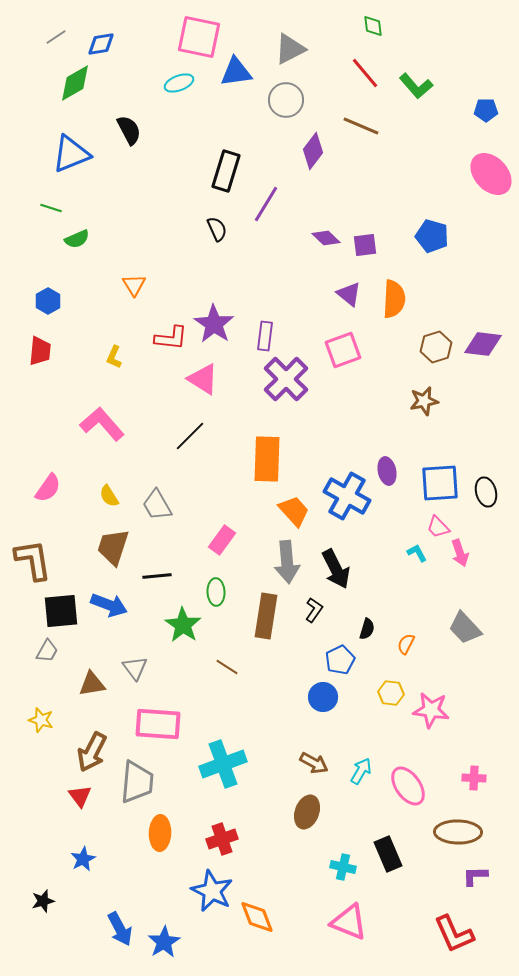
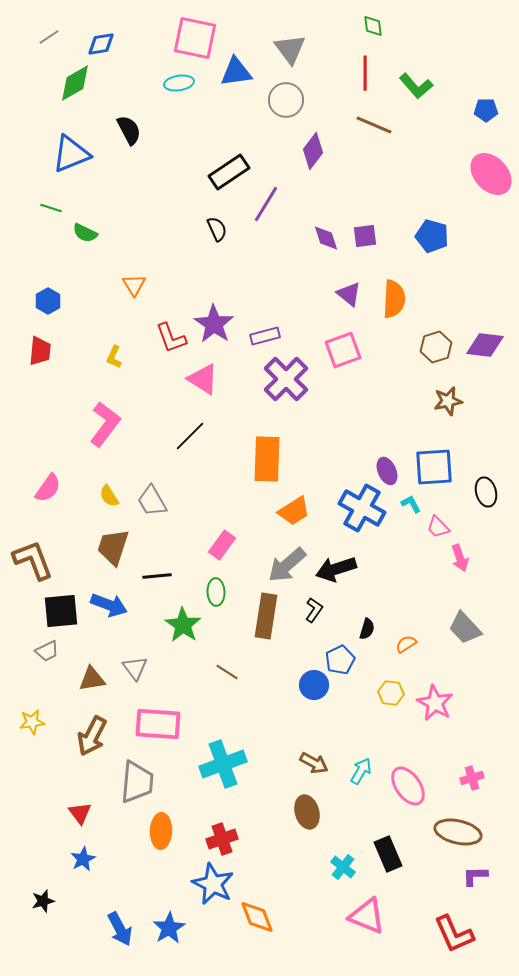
gray line at (56, 37): moved 7 px left
pink square at (199, 37): moved 4 px left, 1 px down
gray triangle at (290, 49): rotated 40 degrees counterclockwise
red line at (365, 73): rotated 40 degrees clockwise
cyan ellipse at (179, 83): rotated 12 degrees clockwise
brown line at (361, 126): moved 13 px right, 1 px up
black rectangle at (226, 171): moved 3 px right, 1 px down; rotated 39 degrees clockwise
purple diamond at (326, 238): rotated 28 degrees clockwise
green semicircle at (77, 239): moved 8 px right, 6 px up; rotated 50 degrees clockwise
purple square at (365, 245): moved 9 px up
purple rectangle at (265, 336): rotated 68 degrees clockwise
red L-shape at (171, 338): rotated 64 degrees clockwise
purple diamond at (483, 344): moved 2 px right, 1 px down
brown star at (424, 401): moved 24 px right
pink L-shape at (102, 424): moved 3 px right; rotated 78 degrees clockwise
purple ellipse at (387, 471): rotated 12 degrees counterclockwise
blue square at (440, 483): moved 6 px left, 16 px up
blue cross at (347, 496): moved 15 px right, 12 px down
gray trapezoid at (157, 505): moved 5 px left, 4 px up
orange trapezoid at (294, 511): rotated 100 degrees clockwise
pink rectangle at (222, 540): moved 5 px down
cyan L-shape at (417, 553): moved 6 px left, 49 px up
pink arrow at (460, 553): moved 5 px down
brown L-shape at (33, 560): rotated 12 degrees counterclockwise
gray arrow at (287, 562): moved 3 px down; rotated 54 degrees clockwise
black arrow at (336, 569): rotated 99 degrees clockwise
orange semicircle at (406, 644): rotated 30 degrees clockwise
gray trapezoid at (47, 651): rotated 35 degrees clockwise
brown line at (227, 667): moved 5 px down
brown triangle at (92, 684): moved 5 px up
blue circle at (323, 697): moved 9 px left, 12 px up
pink star at (431, 710): moved 4 px right, 7 px up; rotated 21 degrees clockwise
yellow star at (41, 720): moved 9 px left, 2 px down; rotated 25 degrees counterclockwise
brown arrow at (92, 752): moved 16 px up
pink cross at (474, 778): moved 2 px left; rotated 20 degrees counterclockwise
red triangle at (80, 796): moved 17 px down
brown ellipse at (307, 812): rotated 36 degrees counterclockwise
brown ellipse at (458, 832): rotated 12 degrees clockwise
orange ellipse at (160, 833): moved 1 px right, 2 px up
cyan cross at (343, 867): rotated 25 degrees clockwise
blue star at (212, 891): moved 1 px right, 7 px up
pink triangle at (349, 922): moved 18 px right, 6 px up
blue star at (164, 942): moved 5 px right, 14 px up
